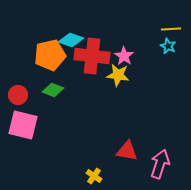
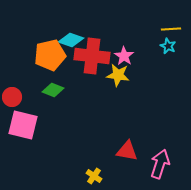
red circle: moved 6 px left, 2 px down
